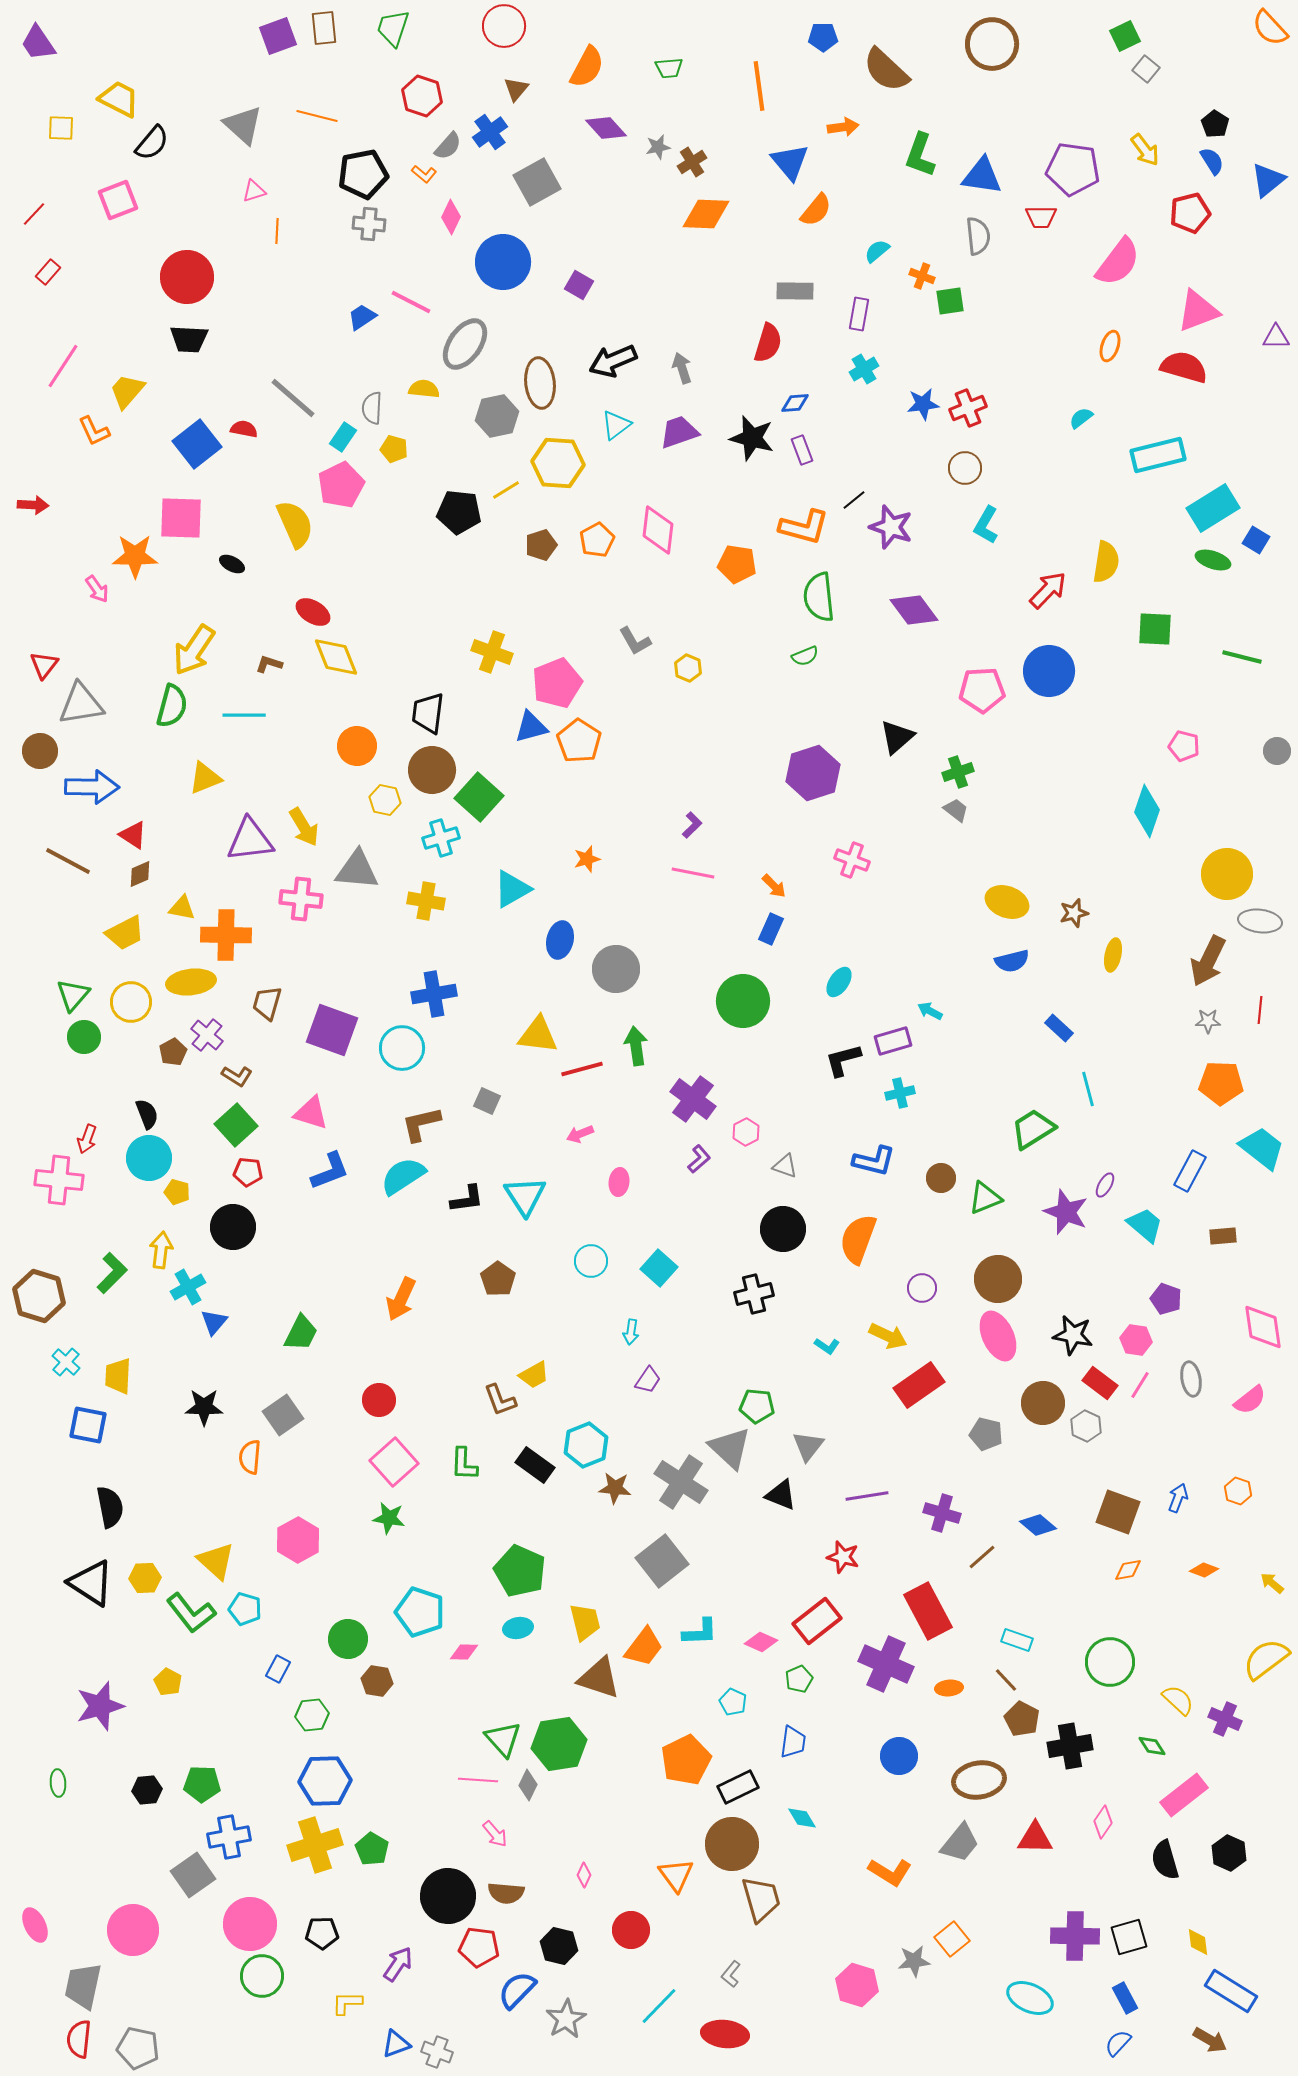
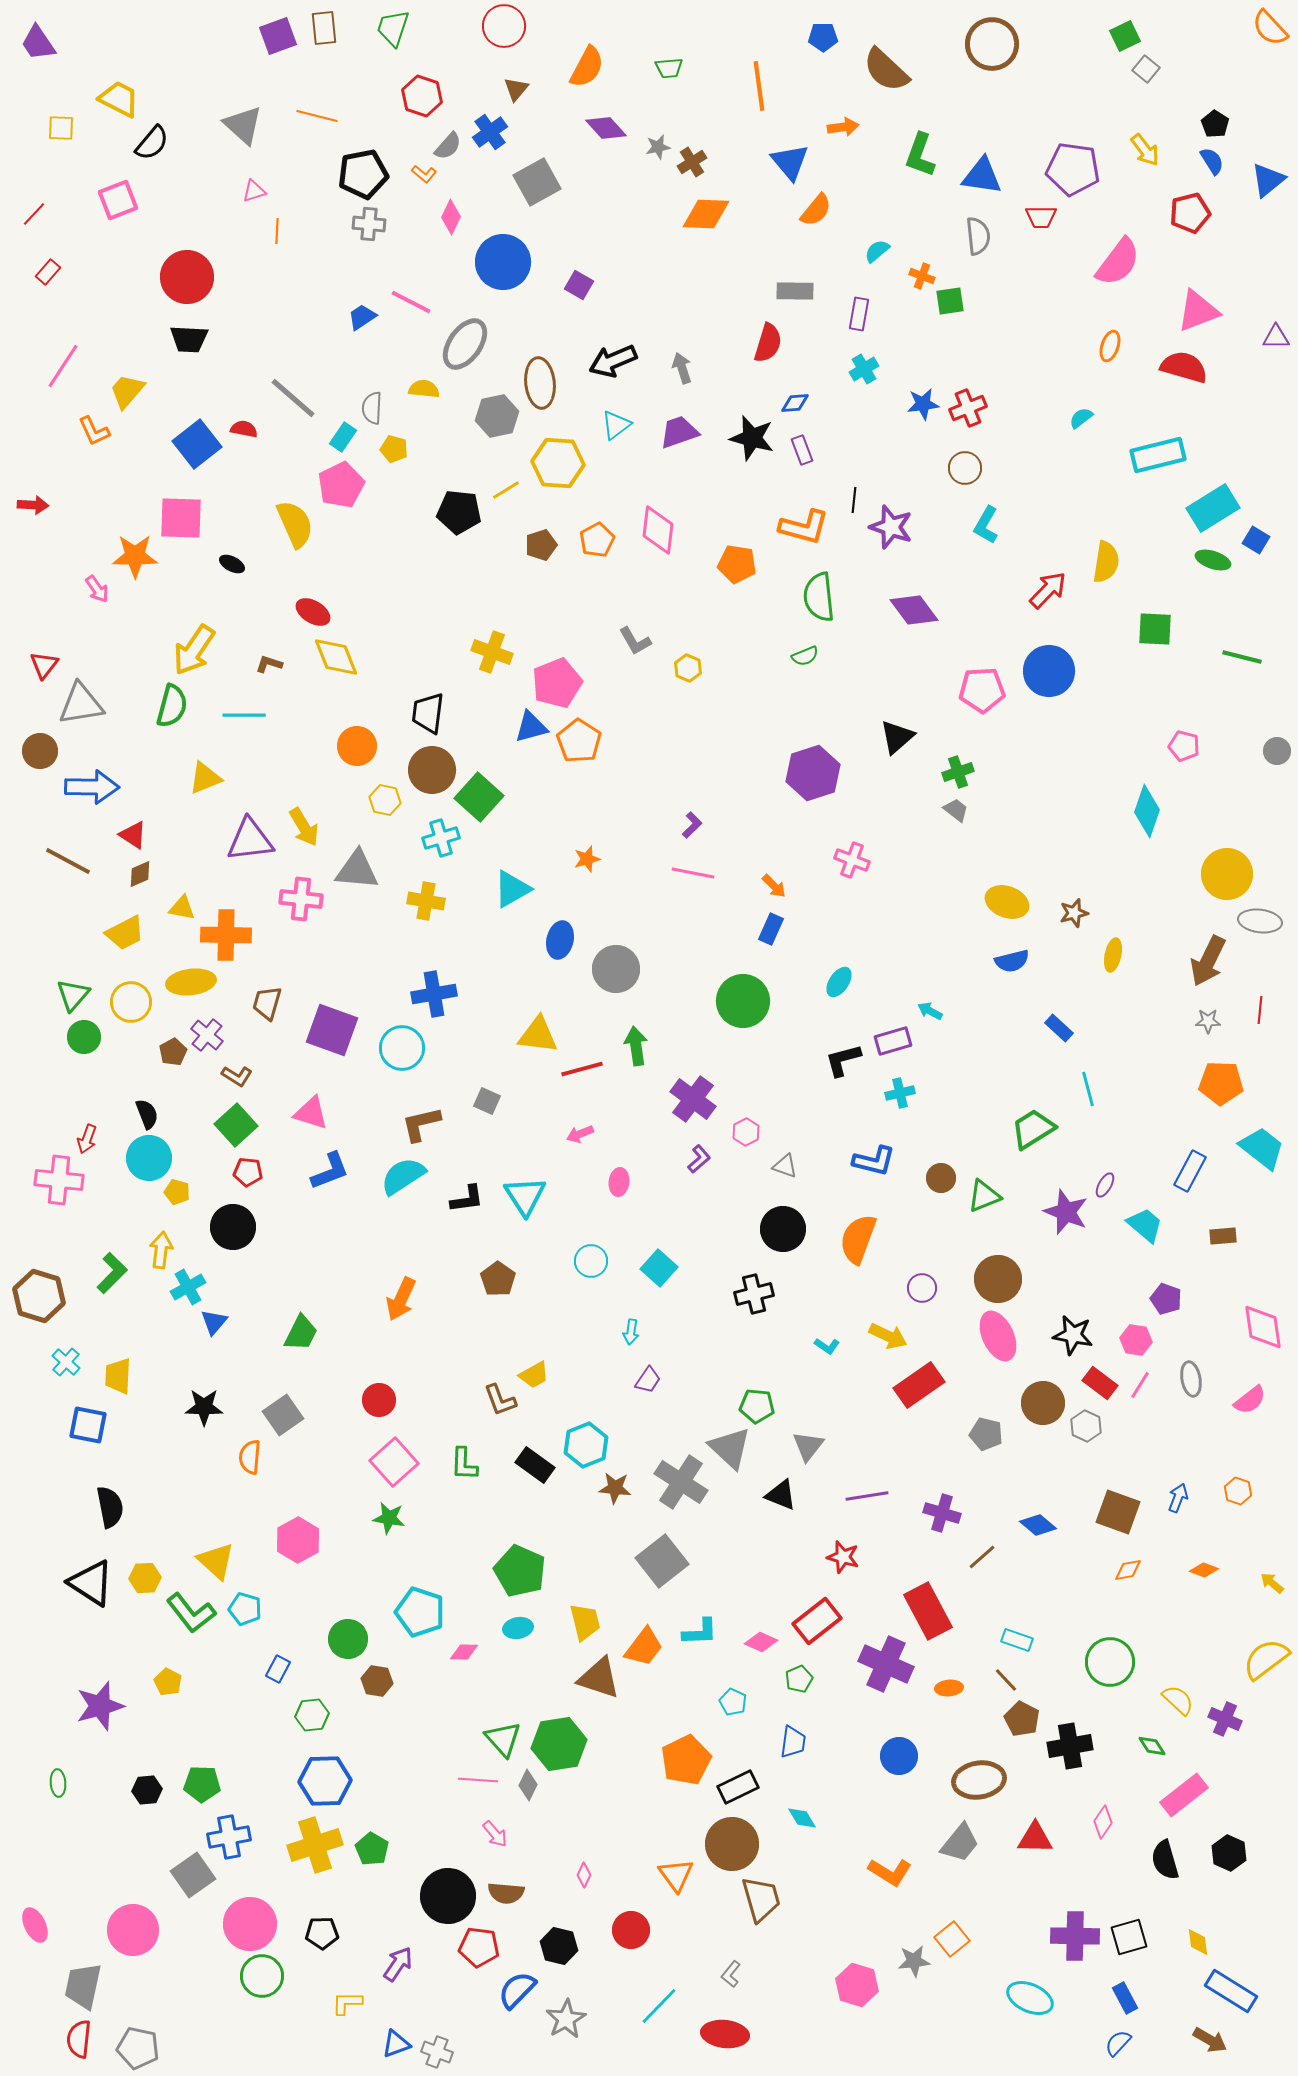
black line at (854, 500): rotated 45 degrees counterclockwise
green triangle at (985, 1198): moved 1 px left, 2 px up
